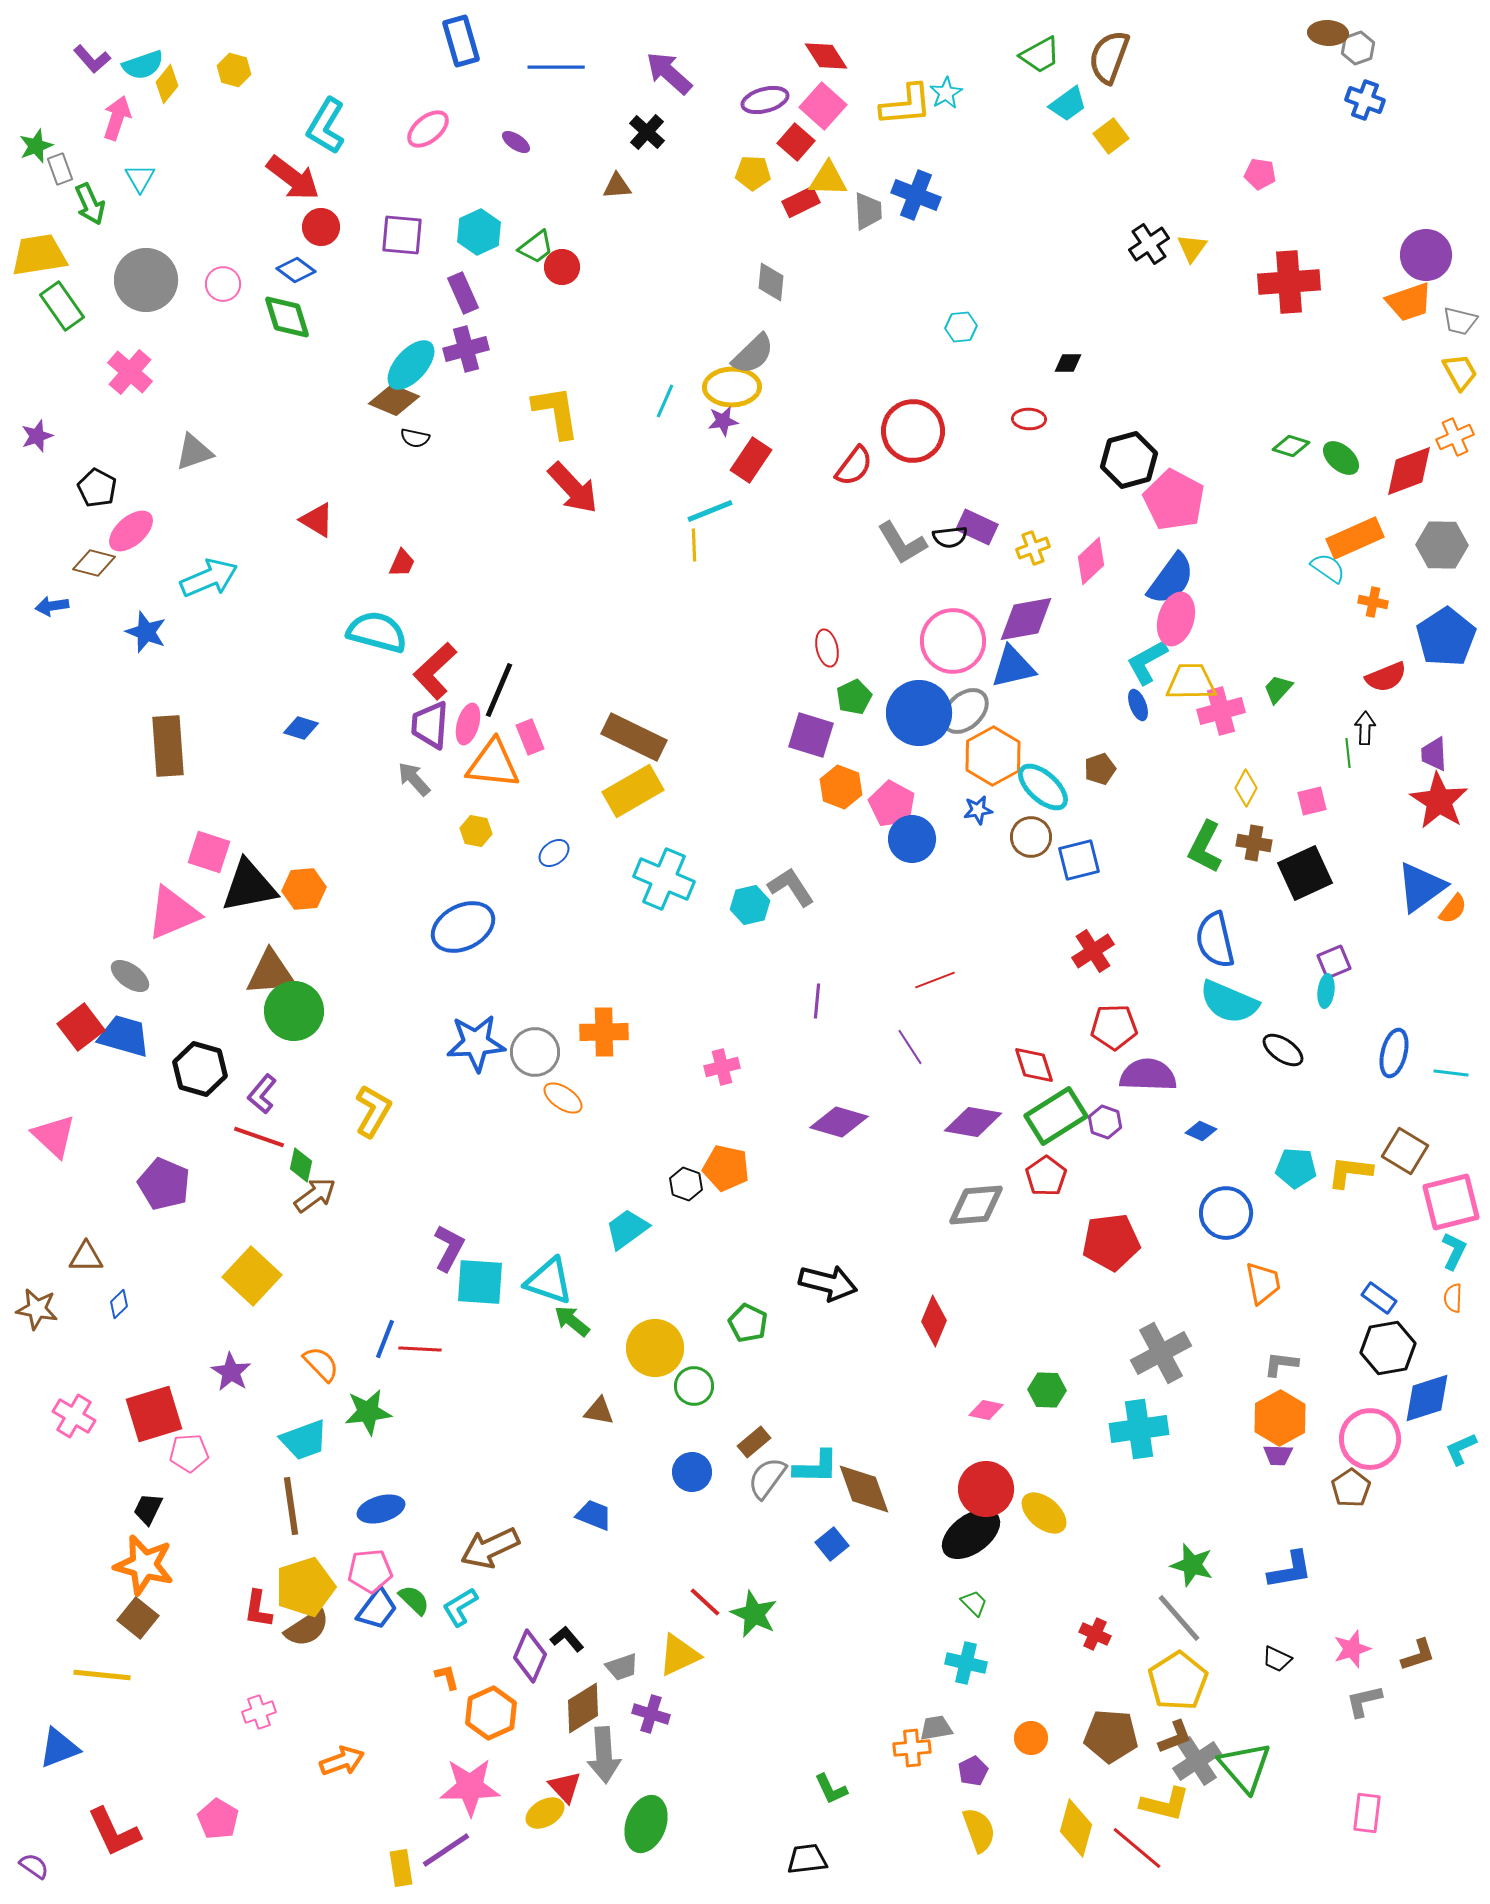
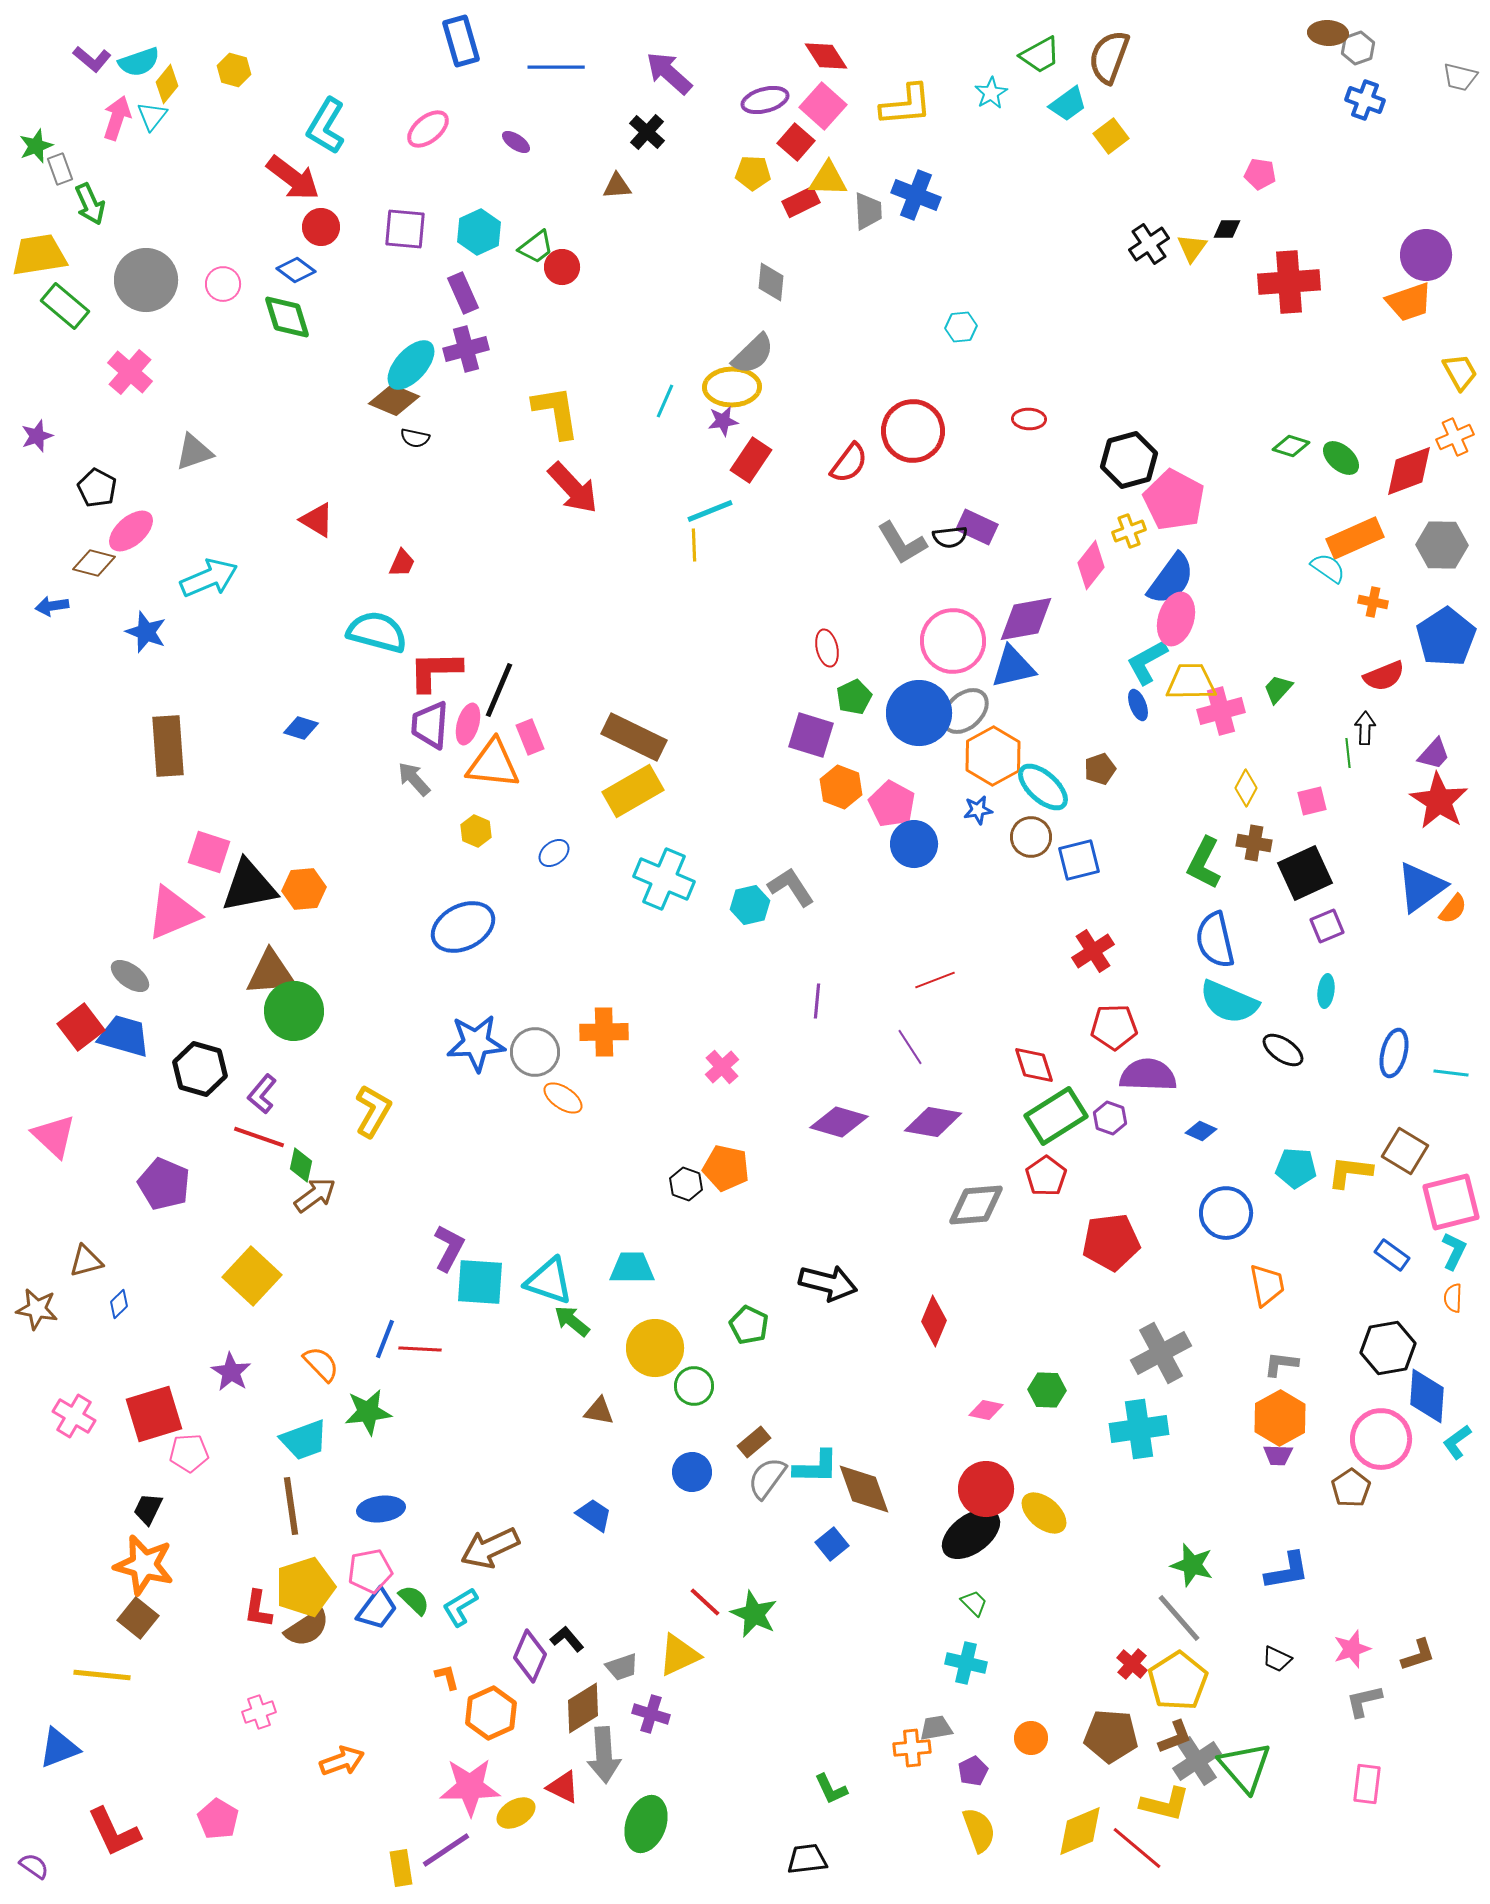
purple L-shape at (92, 59): rotated 9 degrees counterclockwise
cyan semicircle at (143, 65): moved 4 px left, 3 px up
cyan star at (946, 93): moved 45 px right
cyan triangle at (140, 178): moved 12 px right, 62 px up; rotated 8 degrees clockwise
purple square at (402, 235): moved 3 px right, 6 px up
green rectangle at (62, 306): moved 3 px right; rotated 15 degrees counterclockwise
gray trapezoid at (1460, 321): moved 244 px up
black diamond at (1068, 363): moved 159 px right, 134 px up
red semicircle at (854, 466): moved 5 px left, 3 px up
yellow cross at (1033, 548): moved 96 px right, 17 px up
pink diamond at (1091, 561): moved 4 px down; rotated 9 degrees counterclockwise
red L-shape at (435, 671): rotated 42 degrees clockwise
red semicircle at (1386, 677): moved 2 px left, 1 px up
purple trapezoid at (1434, 754): rotated 135 degrees counterclockwise
yellow hexagon at (476, 831): rotated 12 degrees clockwise
blue circle at (912, 839): moved 2 px right, 5 px down
green L-shape at (1205, 847): moved 1 px left, 16 px down
purple square at (1334, 962): moved 7 px left, 36 px up
pink cross at (722, 1067): rotated 28 degrees counterclockwise
purple diamond at (973, 1122): moved 40 px left
purple hexagon at (1105, 1122): moved 5 px right, 4 px up
cyan trapezoid at (627, 1229): moved 5 px right, 39 px down; rotated 36 degrees clockwise
brown triangle at (86, 1257): moved 4 px down; rotated 15 degrees counterclockwise
orange trapezoid at (1263, 1283): moved 4 px right, 2 px down
blue rectangle at (1379, 1298): moved 13 px right, 43 px up
green pentagon at (748, 1323): moved 1 px right, 2 px down
blue diamond at (1427, 1398): moved 2 px up; rotated 68 degrees counterclockwise
pink circle at (1370, 1439): moved 11 px right
cyan L-shape at (1461, 1449): moved 4 px left, 7 px up; rotated 12 degrees counterclockwise
blue ellipse at (381, 1509): rotated 9 degrees clockwise
blue trapezoid at (594, 1515): rotated 12 degrees clockwise
blue L-shape at (1290, 1570): moved 3 px left, 1 px down
pink pentagon at (370, 1571): rotated 6 degrees counterclockwise
red cross at (1095, 1634): moved 37 px right, 30 px down; rotated 16 degrees clockwise
red triangle at (565, 1787): moved 2 px left; rotated 21 degrees counterclockwise
yellow ellipse at (545, 1813): moved 29 px left
pink rectangle at (1367, 1813): moved 29 px up
yellow diamond at (1076, 1828): moved 4 px right, 3 px down; rotated 52 degrees clockwise
